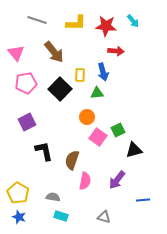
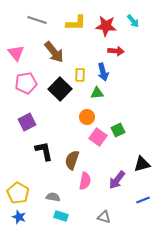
black triangle: moved 8 px right, 14 px down
blue line: rotated 16 degrees counterclockwise
